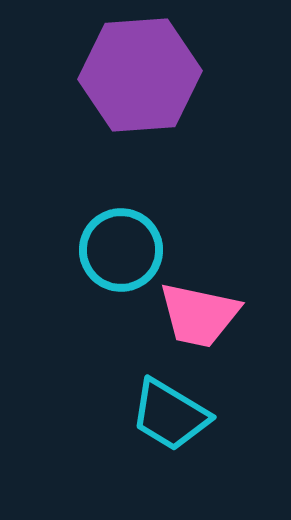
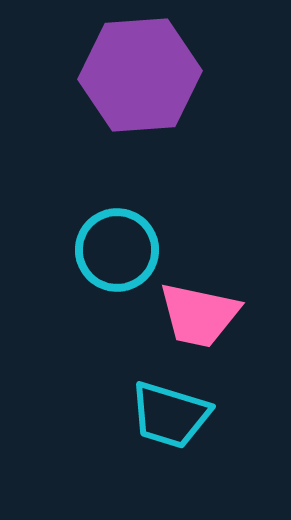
cyan circle: moved 4 px left
cyan trapezoid: rotated 14 degrees counterclockwise
